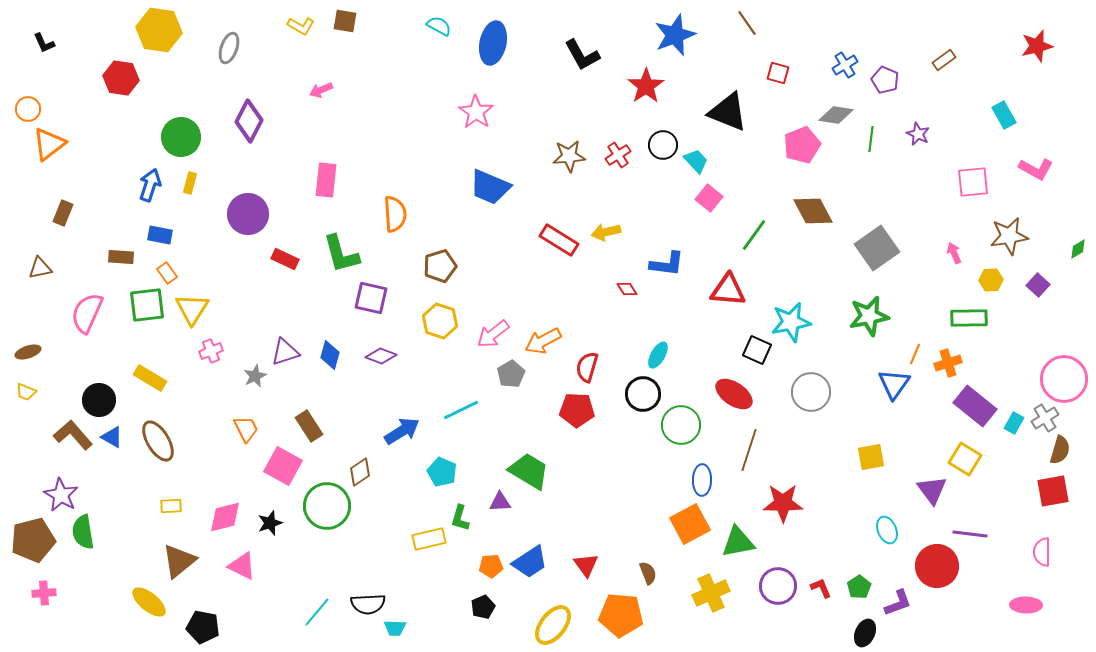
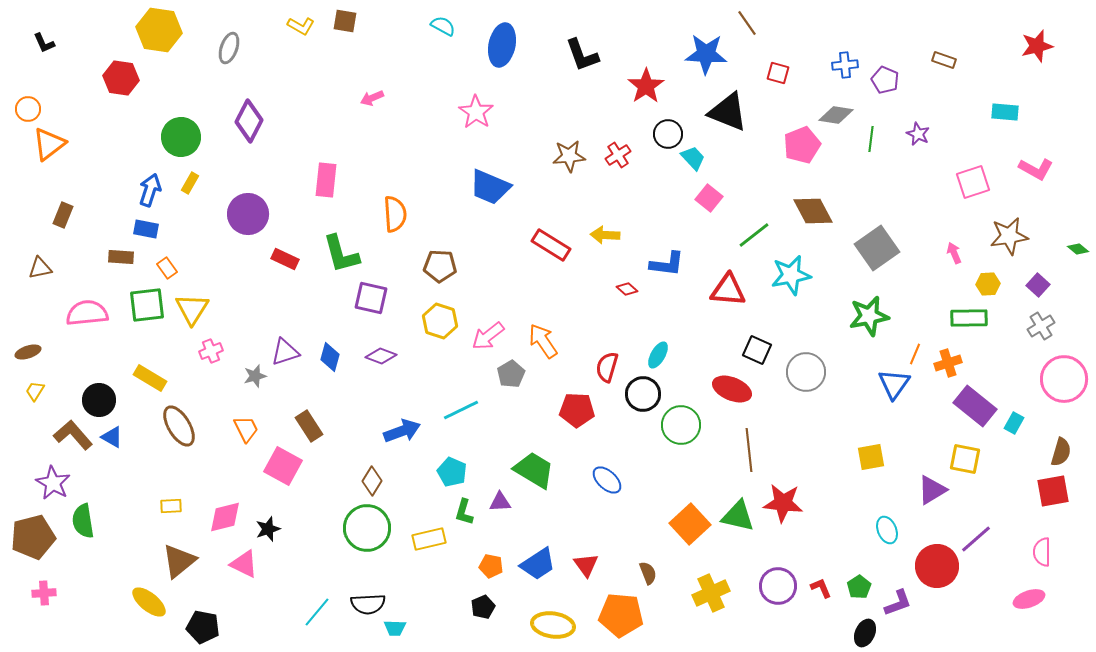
cyan semicircle at (439, 26): moved 4 px right
blue star at (675, 35): moved 31 px right, 19 px down; rotated 24 degrees clockwise
blue ellipse at (493, 43): moved 9 px right, 2 px down
black L-shape at (582, 55): rotated 9 degrees clockwise
brown rectangle at (944, 60): rotated 55 degrees clockwise
blue cross at (845, 65): rotated 25 degrees clockwise
pink arrow at (321, 90): moved 51 px right, 8 px down
cyan rectangle at (1004, 115): moved 1 px right, 3 px up; rotated 56 degrees counterclockwise
black circle at (663, 145): moved 5 px right, 11 px up
cyan trapezoid at (696, 161): moved 3 px left, 3 px up
pink square at (973, 182): rotated 12 degrees counterclockwise
yellow rectangle at (190, 183): rotated 15 degrees clockwise
blue arrow at (150, 185): moved 5 px down
brown rectangle at (63, 213): moved 2 px down
yellow arrow at (606, 232): moved 1 px left, 3 px down; rotated 16 degrees clockwise
blue rectangle at (160, 235): moved 14 px left, 6 px up
green line at (754, 235): rotated 16 degrees clockwise
red rectangle at (559, 240): moved 8 px left, 5 px down
green diamond at (1078, 249): rotated 70 degrees clockwise
brown pentagon at (440, 266): rotated 20 degrees clockwise
orange rectangle at (167, 273): moved 5 px up
yellow hexagon at (991, 280): moved 3 px left, 4 px down
red diamond at (627, 289): rotated 15 degrees counterclockwise
pink semicircle at (87, 313): rotated 60 degrees clockwise
cyan star at (791, 322): moved 47 px up
pink arrow at (493, 334): moved 5 px left, 2 px down
orange arrow at (543, 341): rotated 84 degrees clockwise
blue diamond at (330, 355): moved 2 px down
red semicircle at (587, 367): moved 20 px right
gray star at (255, 376): rotated 10 degrees clockwise
yellow trapezoid at (26, 392): moved 9 px right, 1 px up; rotated 100 degrees clockwise
gray circle at (811, 392): moved 5 px left, 20 px up
red ellipse at (734, 394): moved 2 px left, 5 px up; rotated 12 degrees counterclockwise
gray cross at (1045, 418): moved 4 px left, 92 px up
blue arrow at (402, 431): rotated 12 degrees clockwise
brown ellipse at (158, 441): moved 21 px right, 15 px up
brown line at (749, 450): rotated 24 degrees counterclockwise
brown semicircle at (1060, 450): moved 1 px right, 2 px down
yellow square at (965, 459): rotated 20 degrees counterclockwise
green trapezoid at (529, 471): moved 5 px right, 1 px up
brown diamond at (360, 472): moved 12 px right, 9 px down; rotated 24 degrees counterclockwise
cyan pentagon at (442, 472): moved 10 px right
blue ellipse at (702, 480): moved 95 px left; rotated 48 degrees counterclockwise
purple triangle at (932, 490): rotated 36 degrees clockwise
purple star at (61, 495): moved 8 px left, 12 px up
red star at (783, 503): rotated 6 degrees clockwise
green circle at (327, 506): moved 40 px right, 22 px down
green L-shape at (460, 518): moved 4 px right, 6 px up
black star at (270, 523): moved 2 px left, 6 px down
orange square at (690, 524): rotated 15 degrees counterclockwise
green semicircle at (83, 532): moved 11 px up
purple line at (970, 534): moved 6 px right, 5 px down; rotated 48 degrees counterclockwise
brown pentagon at (33, 540): moved 3 px up
green triangle at (738, 542): moved 26 px up; rotated 24 degrees clockwise
blue trapezoid at (530, 562): moved 8 px right, 2 px down
pink triangle at (242, 566): moved 2 px right, 2 px up
orange pentagon at (491, 566): rotated 15 degrees clockwise
pink ellipse at (1026, 605): moved 3 px right, 6 px up; rotated 20 degrees counterclockwise
yellow ellipse at (553, 625): rotated 60 degrees clockwise
